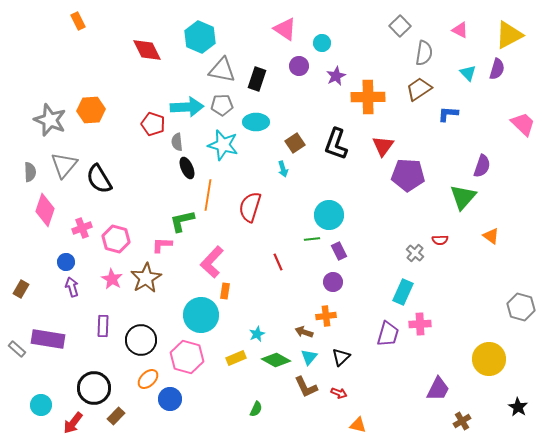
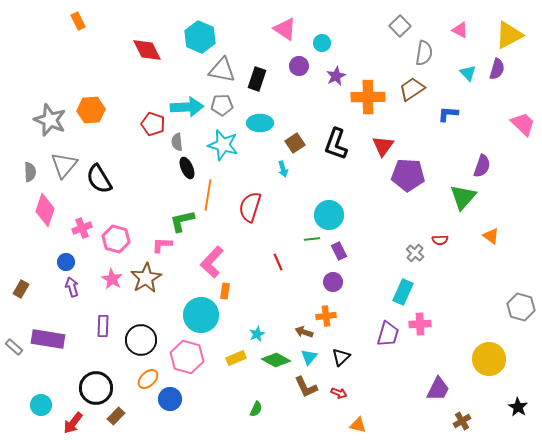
brown trapezoid at (419, 89): moved 7 px left
cyan ellipse at (256, 122): moved 4 px right, 1 px down
gray rectangle at (17, 349): moved 3 px left, 2 px up
black circle at (94, 388): moved 2 px right
